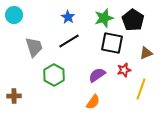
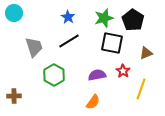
cyan circle: moved 2 px up
red star: moved 1 px left, 1 px down; rotated 24 degrees counterclockwise
purple semicircle: rotated 24 degrees clockwise
